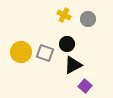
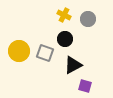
black circle: moved 2 px left, 5 px up
yellow circle: moved 2 px left, 1 px up
purple square: rotated 24 degrees counterclockwise
